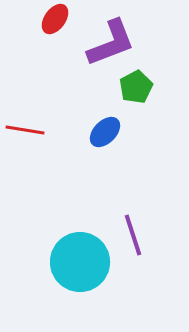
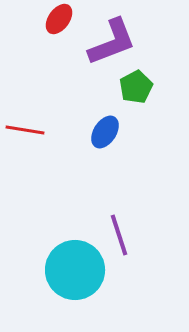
red ellipse: moved 4 px right
purple L-shape: moved 1 px right, 1 px up
blue ellipse: rotated 12 degrees counterclockwise
purple line: moved 14 px left
cyan circle: moved 5 px left, 8 px down
